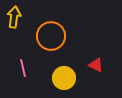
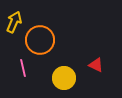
yellow arrow: moved 5 px down; rotated 15 degrees clockwise
orange circle: moved 11 px left, 4 px down
